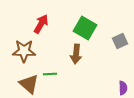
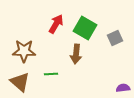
red arrow: moved 15 px right
gray square: moved 5 px left, 3 px up
green line: moved 1 px right
brown triangle: moved 9 px left, 2 px up
purple semicircle: rotated 96 degrees counterclockwise
